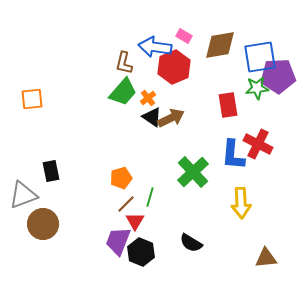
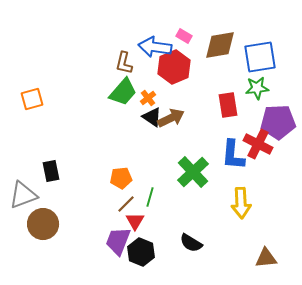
purple pentagon: moved 46 px down
orange square: rotated 10 degrees counterclockwise
orange pentagon: rotated 10 degrees clockwise
